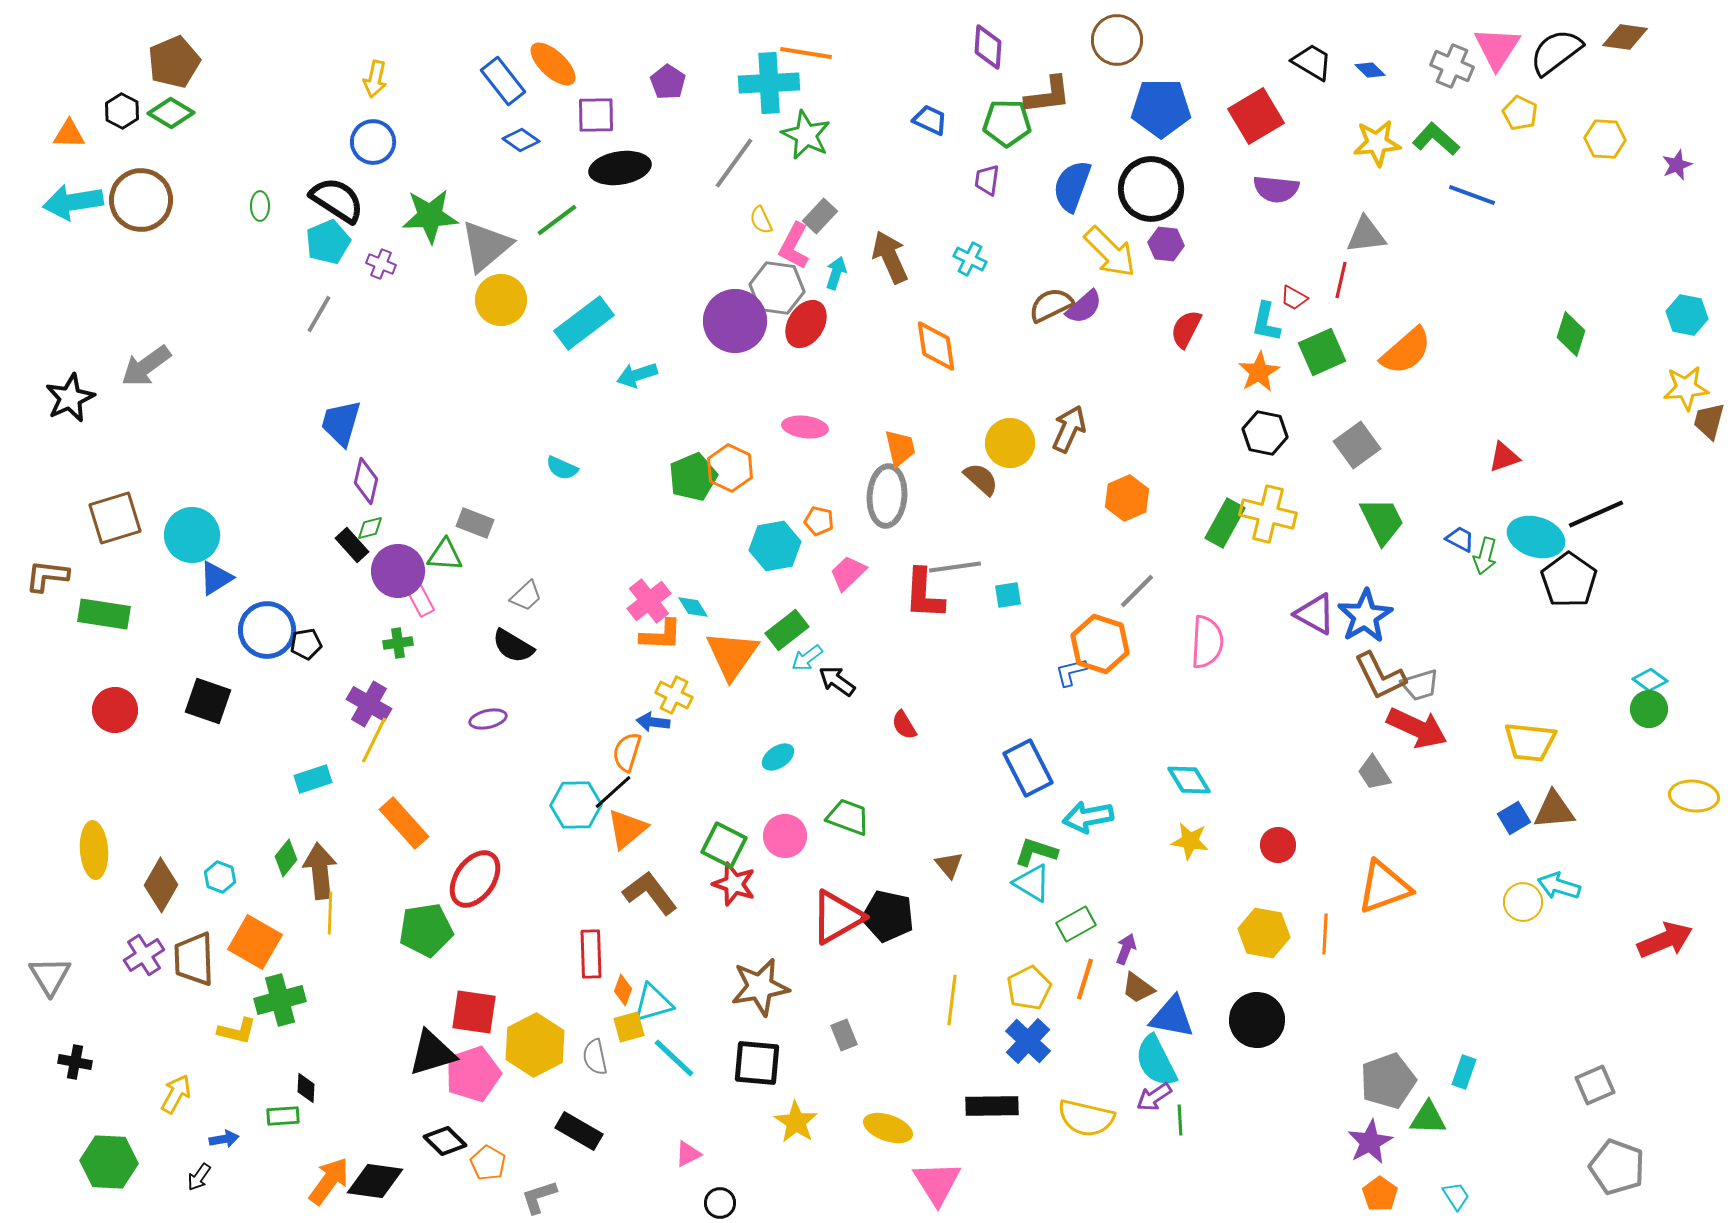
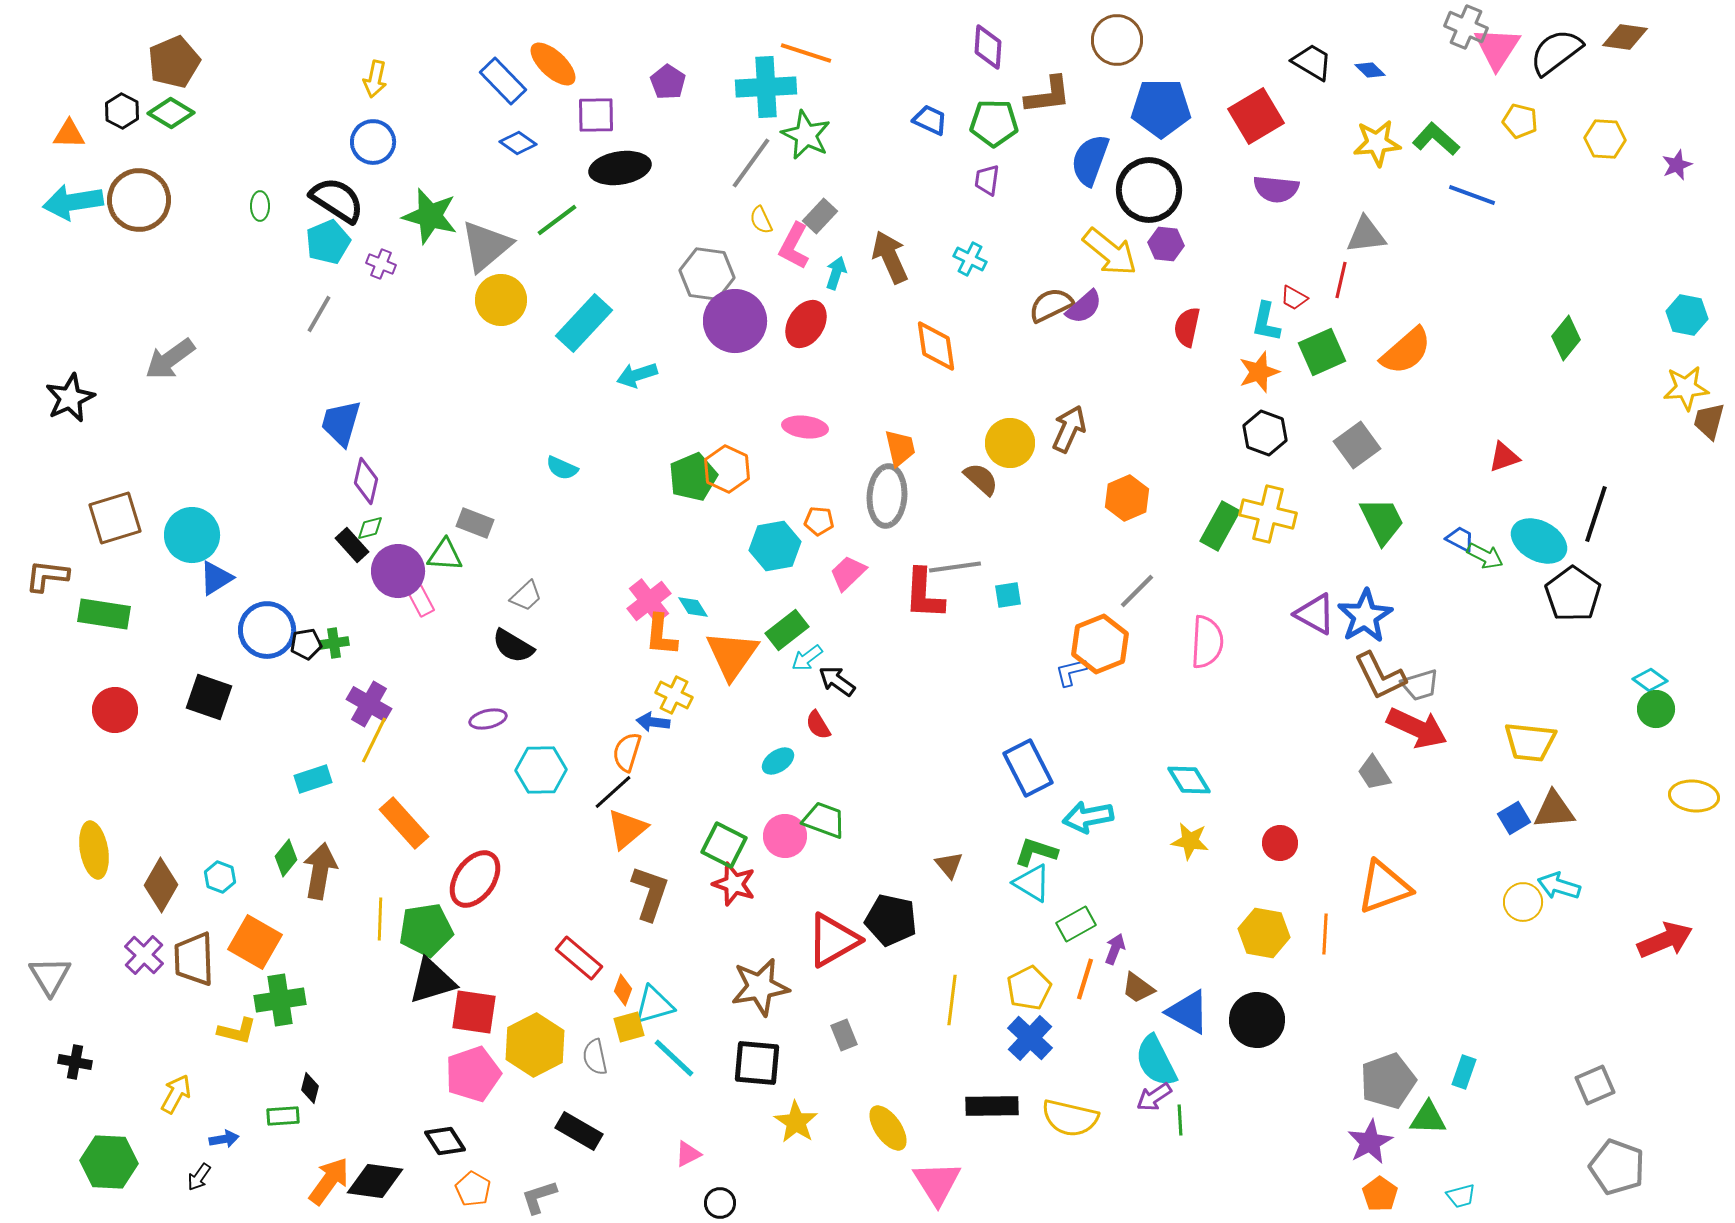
orange line at (806, 53): rotated 9 degrees clockwise
gray cross at (1452, 66): moved 14 px right, 39 px up
blue rectangle at (503, 81): rotated 6 degrees counterclockwise
cyan cross at (769, 83): moved 3 px left, 4 px down
yellow pentagon at (1520, 113): moved 8 px down; rotated 12 degrees counterclockwise
green pentagon at (1007, 123): moved 13 px left
blue diamond at (521, 140): moved 3 px left, 3 px down
gray line at (734, 163): moved 17 px right
blue semicircle at (1072, 186): moved 18 px right, 26 px up
black circle at (1151, 189): moved 2 px left, 1 px down
brown circle at (141, 200): moved 2 px left
green star at (430, 216): rotated 18 degrees clockwise
yellow arrow at (1110, 252): rotated 6 degrees counterclockwise
gray hexagon at (777, 288): moved 70 px left, 14 px up
cyan rectangle at (584, 323): rotated 10 degrees counterclockwise
red semicircle at (1186, 329): moved 1 px right, 2 px up; rotated 15 degrees counterclockwise
green diamond at (1571, 334): moved 5 px left, 4 px down; rotated 21 degrees clockwise
gray arrow at (146, 366): moved 24 px right, 7 px up
orange star at (1259, 372): rotated 12 degrees clockwise
black hexagon at (1265, 433): rotated 9 degrees clockwise
orange hexagon at (730, 468): moved 3 px left, 1 px down
black line at (1596, 514): rotated 48 degrees counterclockwise
orange pentagon at (819, 521): rotated 8 degrees counterclockwise
green rectangle at (1225, 523): moved 5 px left, 3 px down
cyan ellipse at (1536, 537): moved 3 px right, 4 px down; rotated 10 degrees clockwise
green arrow at (1485, 556): rotated 78 degrees counterclockwise
black pentagon at (1569, 580): moved 4 px right, 14 px down
orange L-shape at (661, 635): rotated 93 degrees clockwise
green cross at (398, 643): moved 64 px left
orange hexagon at (1100, 644): rotated 20 degrees clockwise
black square at (208, 701): moved 1 px right, 4 px up
green circle at (1649, 709): moved 7 px right
red semicircle at (904, 725): moved 86 px left
cyan ellipse at (778, 757): moved 4 px down
cyan hexagon at (576, 805): moved 35 px left, 35 px up
green trapezoid at (848, 817): moved 24 px left, 3 px down
red circle at (1278, 845): moved 2 px right, 2 px up
yellow ellipse at (94, 850): rotated 6 degrees counterclockwise
brown arrow at (320, 871): rotated 16 degrees clockwise
brown L-shape at (650, 893): rotated 56 degrees clockwise
yellow line at (330, 913): moved 50 px right, 6 px down
black pentagon at (888, 916): moved 3 px right, 4 px down
red triangle at (837, 917): moved 4 px left, 23 px down
purple arrow at (1126, 949): moved 11 px left
red rectangle at (591, 954): moved 12 px left, 4 px down; rotated 48 degrees counterclockwise
purple cross at (144, 955): rotated 15 degrees counterclockwise
green cross at (280, 1000): rotated 6 degrees clockwise
cyan triangle at (653, 1003): moved 1 px right, 2 px down
blue triangle at (1172, 1017): moved 16 px right, 5 px up; rotated 18 degrees clockwise
blue cross at (1028, 1041): moved 2 px right, 3 px up
black triangle at (432, 1053): moved 72 px up
black diamond at (306, 1088): moved 4 px right; rotated 12 degrees clockwise
yellow semicircle at (1086, 1118): moved 16 px left
yellow ellipse at (888, 1128): rotated 36 degrees clockwise
black diamond at (445, 1141): rotated 12 degrees clockwise
orange pentagon at (488, 1163): moved 15 px left, 26 px down
cyan trapezoid at (1456, 1196): moved 5 px right; rotated 108 degrees clockwise
